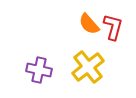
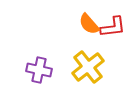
red L-shape: rotated 68 degrees clockwise
